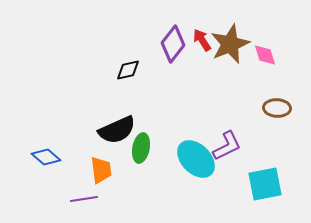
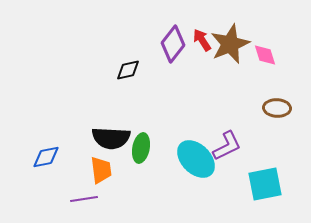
black semicircle: moved 6 px left, 8 px down; rotated 27 degrees clockwise
blue diamond: rotated 52 degrees counterclockwise
